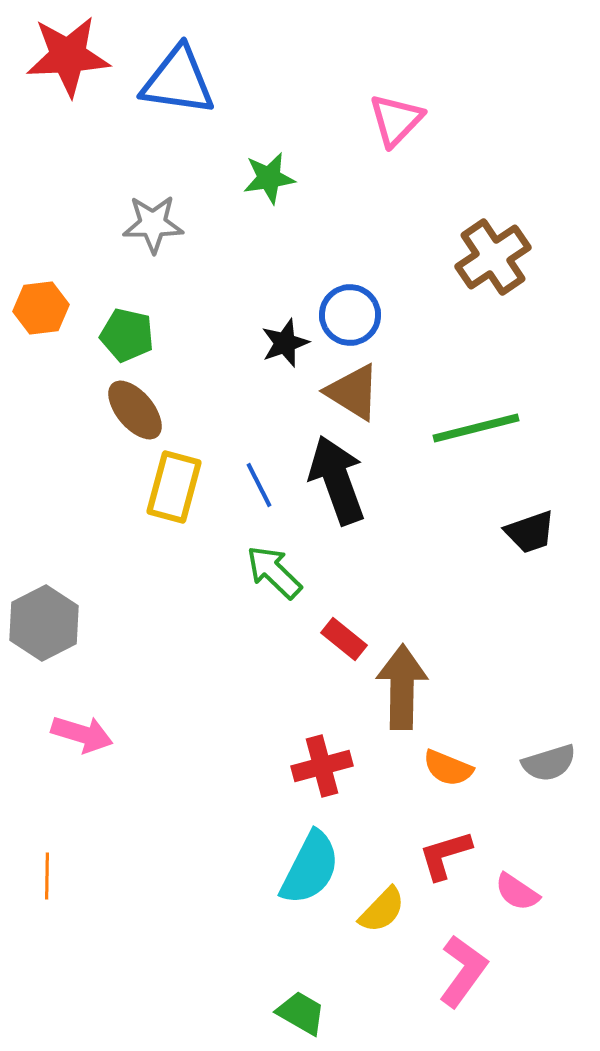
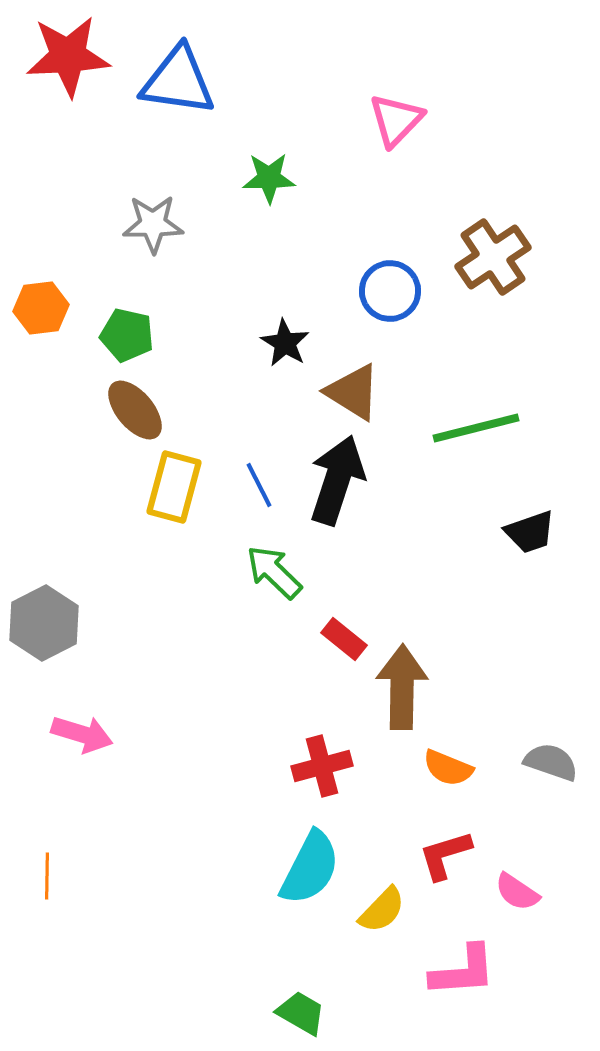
green star: rotated 8 degrees clockwise
blue circle: moved 40 px right, 24 px up
black star: rotated 21 degrees counterclockwise
black arrow: rotated 38 degrees clockwise
gray semicircle: moved 2 px right, 1 px up; rotated 144 degrees counterclockwise
pink L-shape: rotated 50 degrees clockwise
